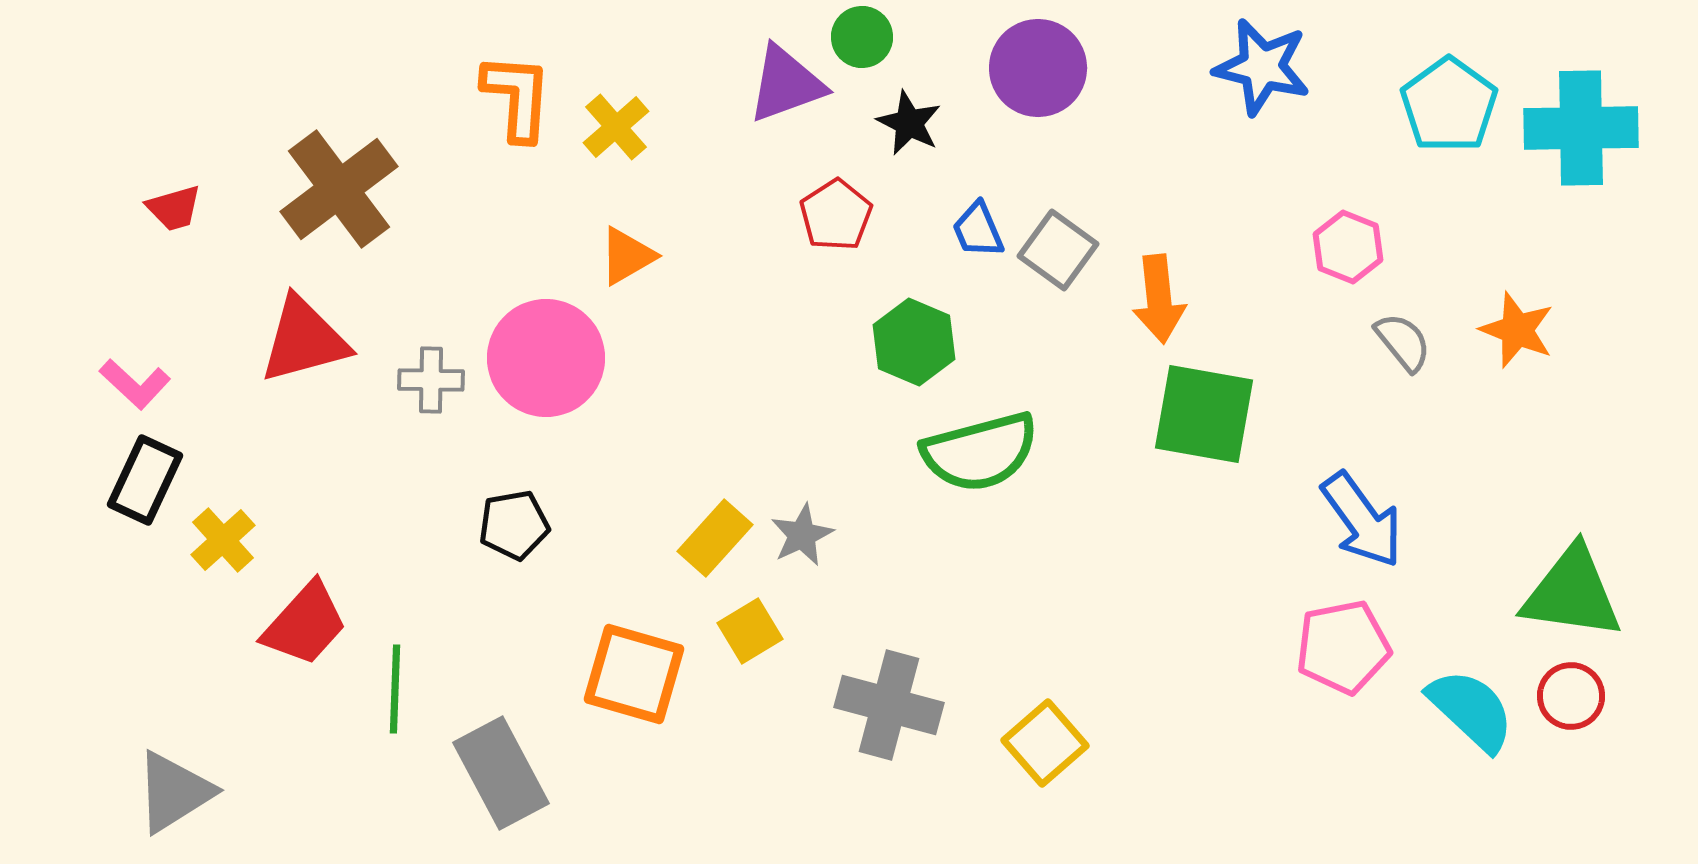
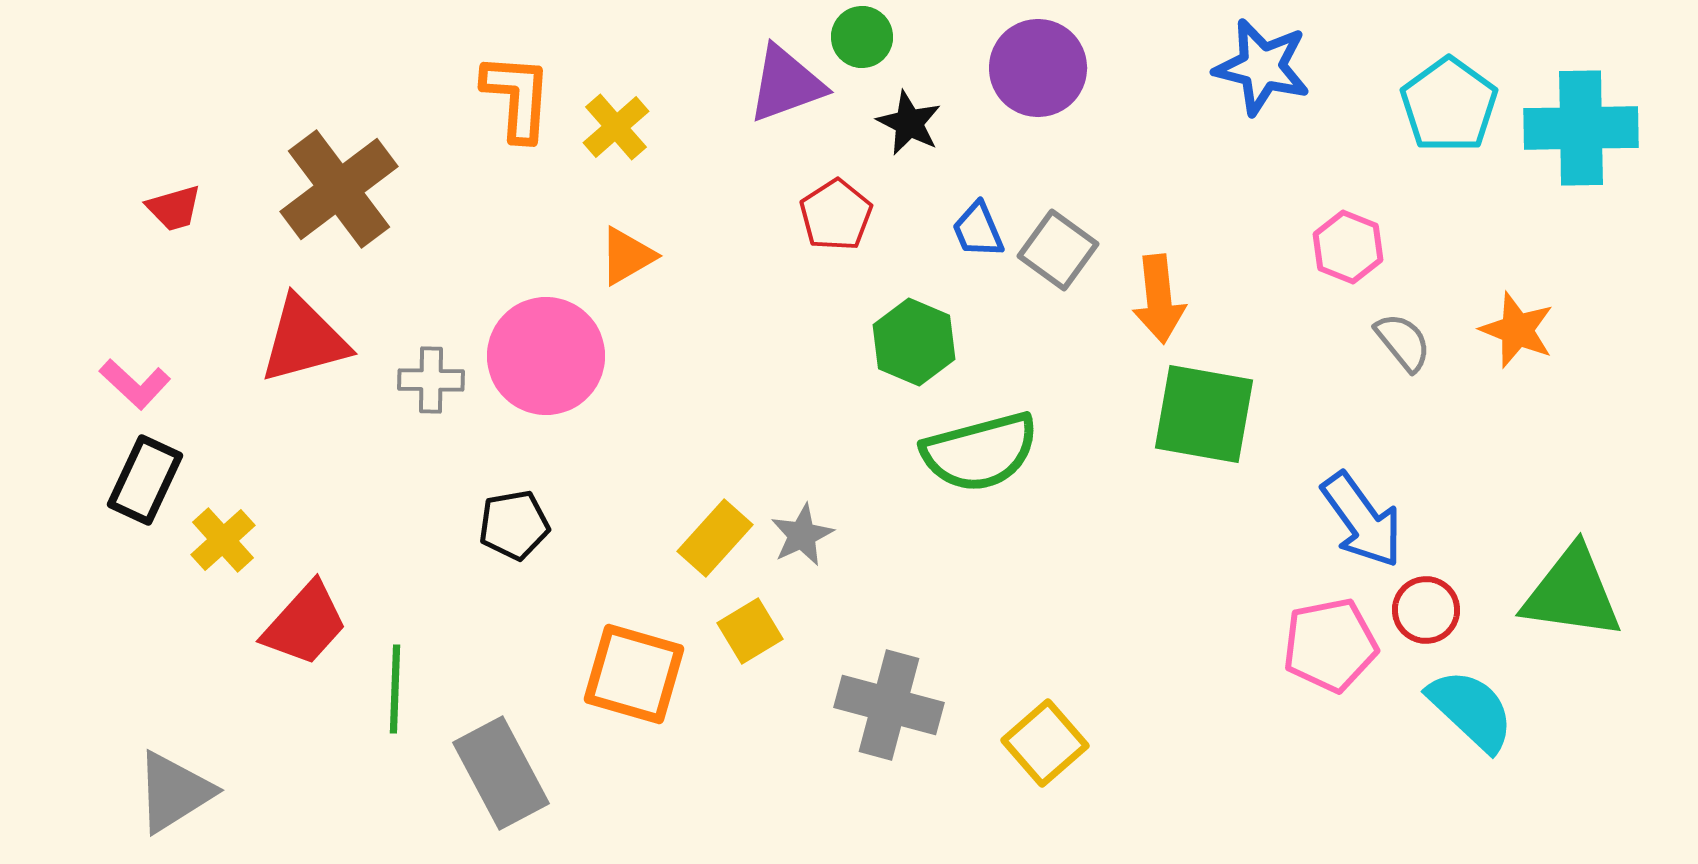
pink circle at (546, 358): moved 2 px up
pink pentagon at (1343, 647): moved 13 px left, 2 px up
red circle at (1571, 696): moved 145 px left, 86 px up
